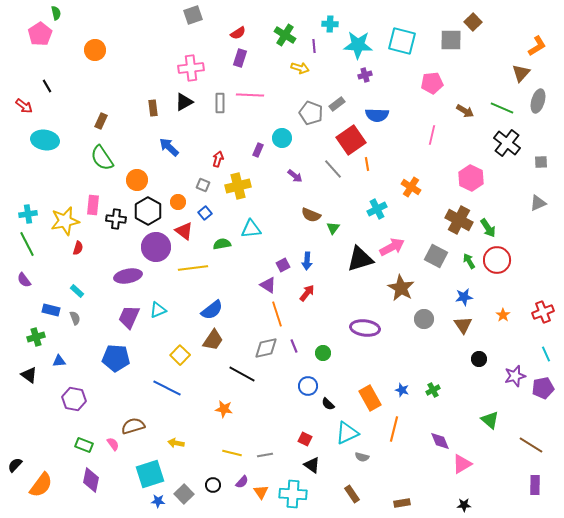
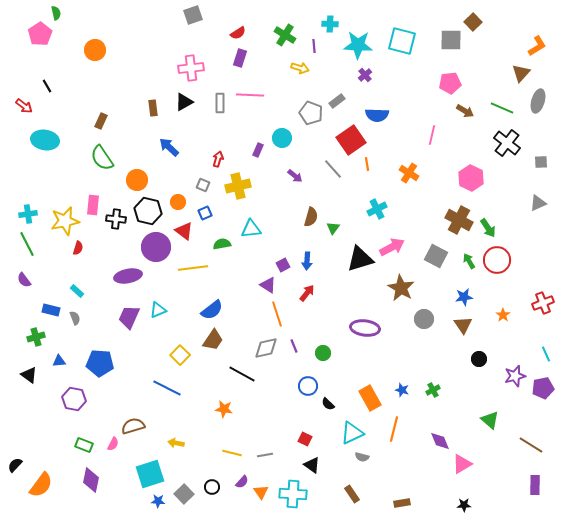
purple cross at (365, 75): rotated 24 degrees counterclockwise
pink pentagon at (432, 83): moved 18 px right
gray rectangle at (337, 104): moved 3 px up
orange cross at (411, 187): moved 2 px left, 14 px up
black hexagon at (148, 211): rotated 16 degrees counterclockwise
blue square at (205, 213): rotated 16 degrees clockwise
brown semicircle at (311, 215): moved 2 px down; rotated 96 degrees counterclockwise
red cross at (543, 312): moved 9 px up
blue pentagon at (116, 358): moved 16 px left, 5 px down
cyan triangle at (347, 433): moved 5 px right
pink semicircle at (113, 444): rotated 64 degrees clockwise
black circle at (213, 485): moved 1 px left, 2 px down
